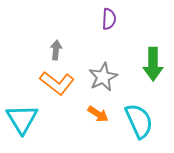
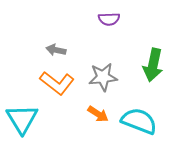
purple semicircle: rotated 85 degrees clockwise
gray arrow: rotated 84 degrees counterclockwise
green arrow: moved 1 px down; rotated 12 degrees clockwise
gray star: rotated 20 degrees clockwise
cyan semicircle: rotated 45 degrees counterclockwise
